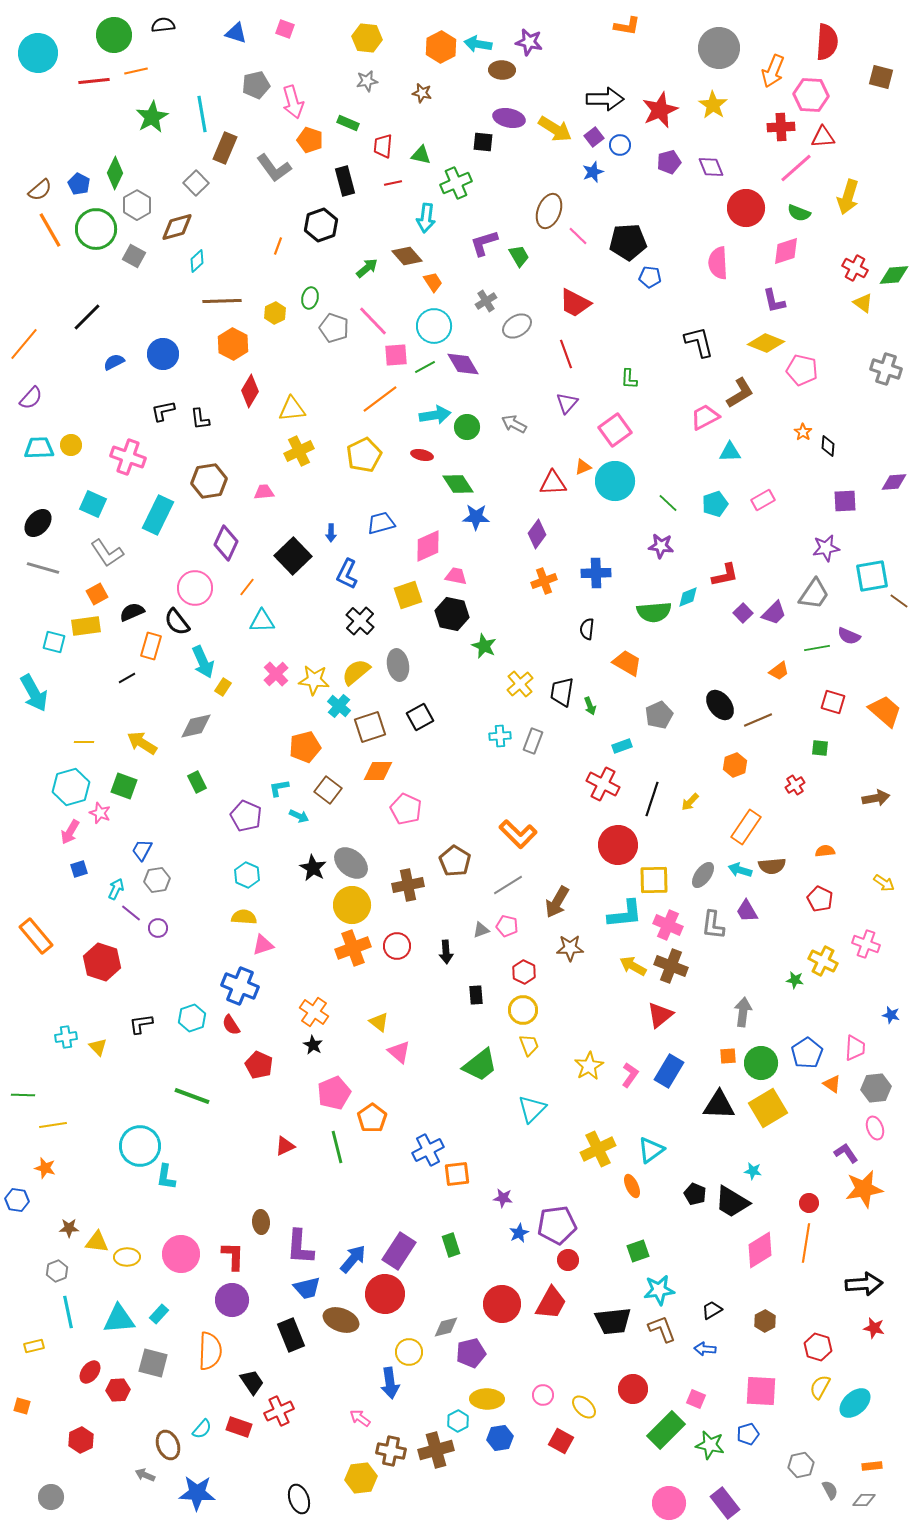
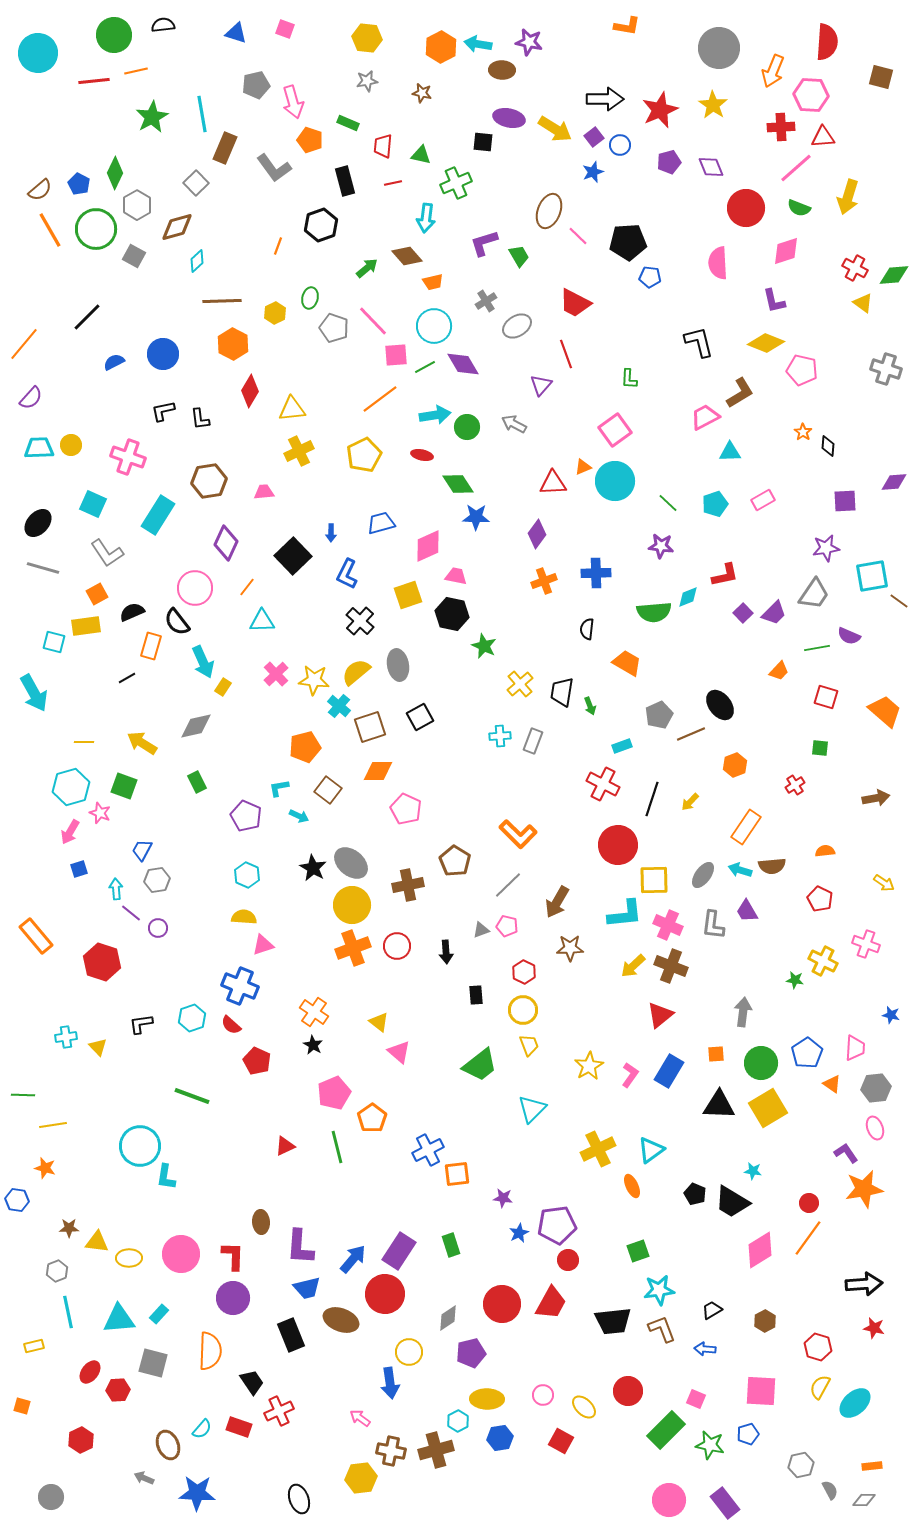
green semicircle at (799, 213): moved 5 px up
orange trapezoid at (433, 282): rotated 110 degrees clockwise
purple triangle at (567, 403): moved 26 px left, 18 px up
cyan rectangle at (158, 515): rotated 6 degrees clockwise
orange trapezoid at (779, 671): rotated 10 degrees counterclockwise
red square at (833, 702): moved 7 px left, 5 px up
brown line at (758, 720): moved 67 px left, 14 px down
gray line at (508, 885): rotated 12 degrees counterclockwise
cyan arrow at (116, 889): rotated 30 degrees counterclockwise
yellow arrow at (633, 966): rotated 72 degrees counterclockwise
red semicircle at (231, 1025): rotated 15 degrees counterclockwise
orange square at (728, 1056): moved 12 px left, 2 px up
red pentagon at (259, 1065): moved 2 px left, 4 px up
orange line at (806, 1243): moved 2 px right, 5 px up; rotated 27 degrees clockwise
yellow ellipse at (127, 1257): moved 2 px right, 1 px down
purple circle at (232, 1300): moved 1 px right, 2 px up
gray diamond at (446, 1327): moved 2 px right, 9 px up; rotated 20 degrees counterclockwise
red circle at (633, 1389): moved 5 px left, 2 px down
gray arrow at (145, 1475): moved 1 px left, 3 px down
pink circle at (669, 1503): moved 3 px up
